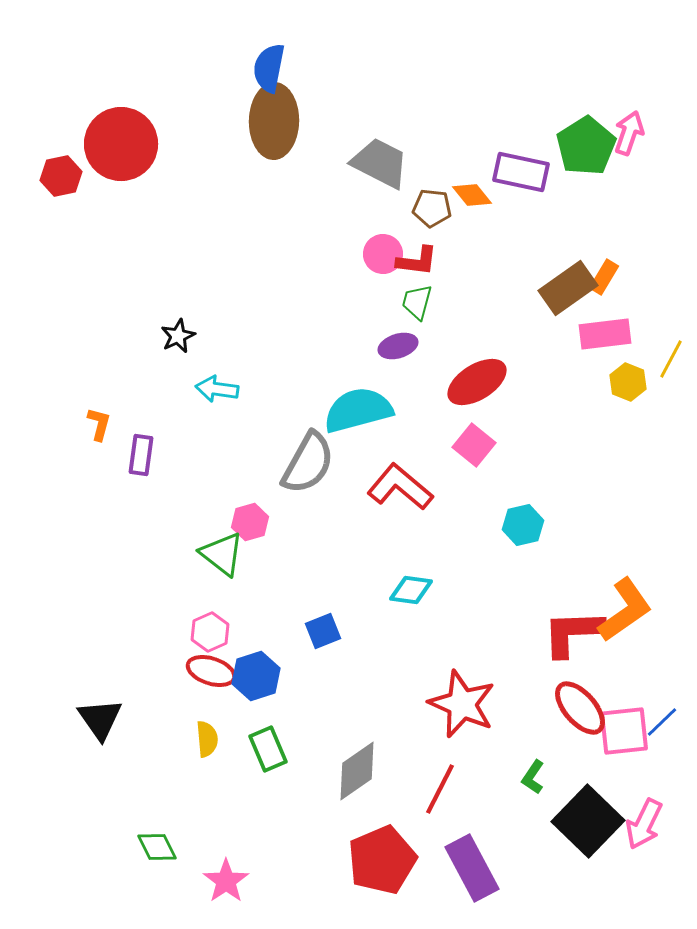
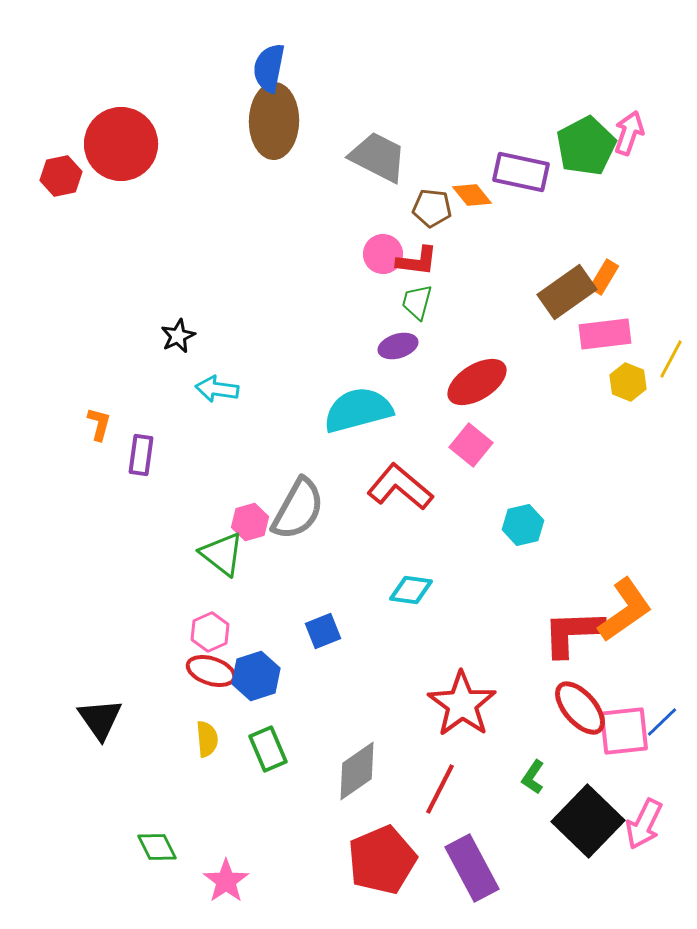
green pentagon at (586, 146): rotated 4 degrees clockwise
gray trapezoid at (380, 163): moved 2 px left, 6 px up
brown rectangle at (568, 288): moved 1 px left, 4 px down
pink square at (474, 445): moved 3 px left
gray semicircle at (308, 463): moved 10 px left, 46 px down
red star at (462, 704): rotated 12 degrees clockwise
